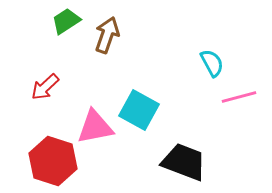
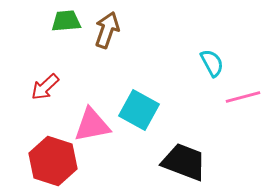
green trapezoid: rotated 28 degrees clockwise
brown arrow: moved 5 px up
pink line: moved 4 px right
pink triangle: moved 3 px left, 2 px up
